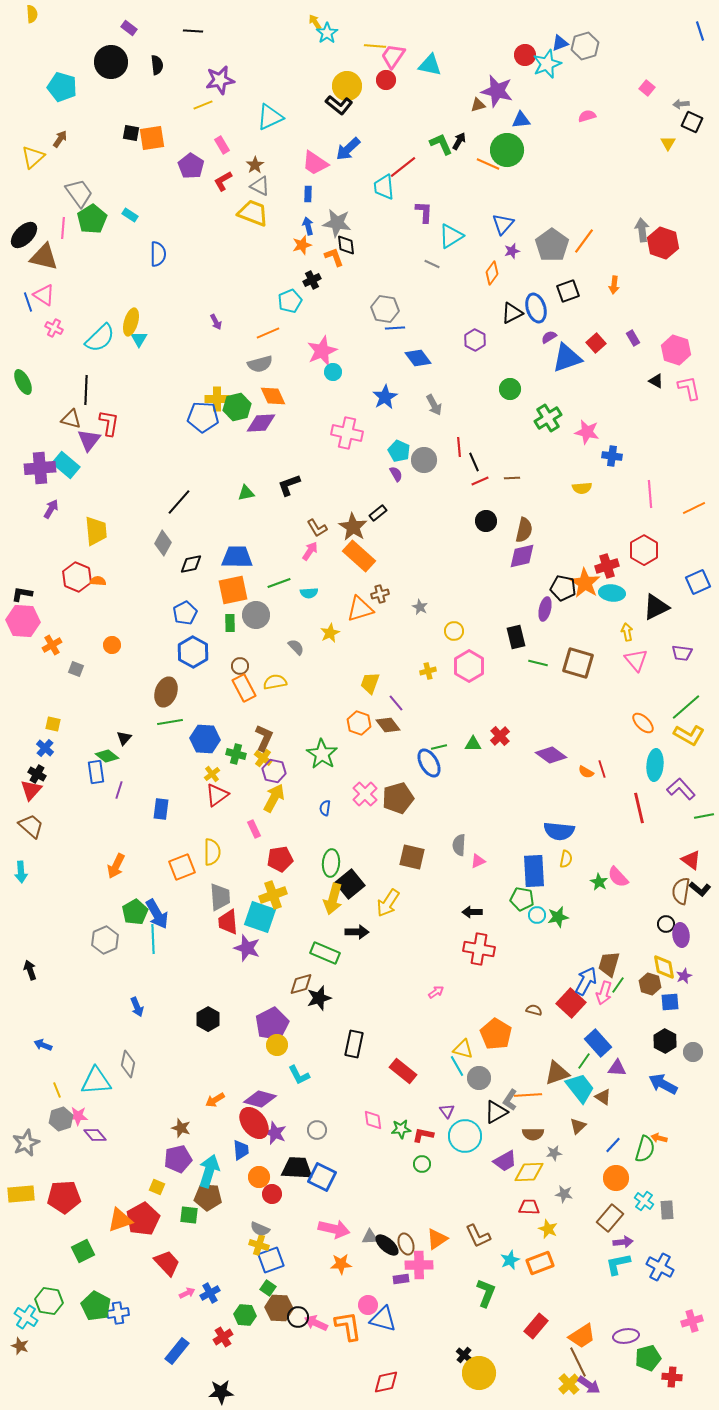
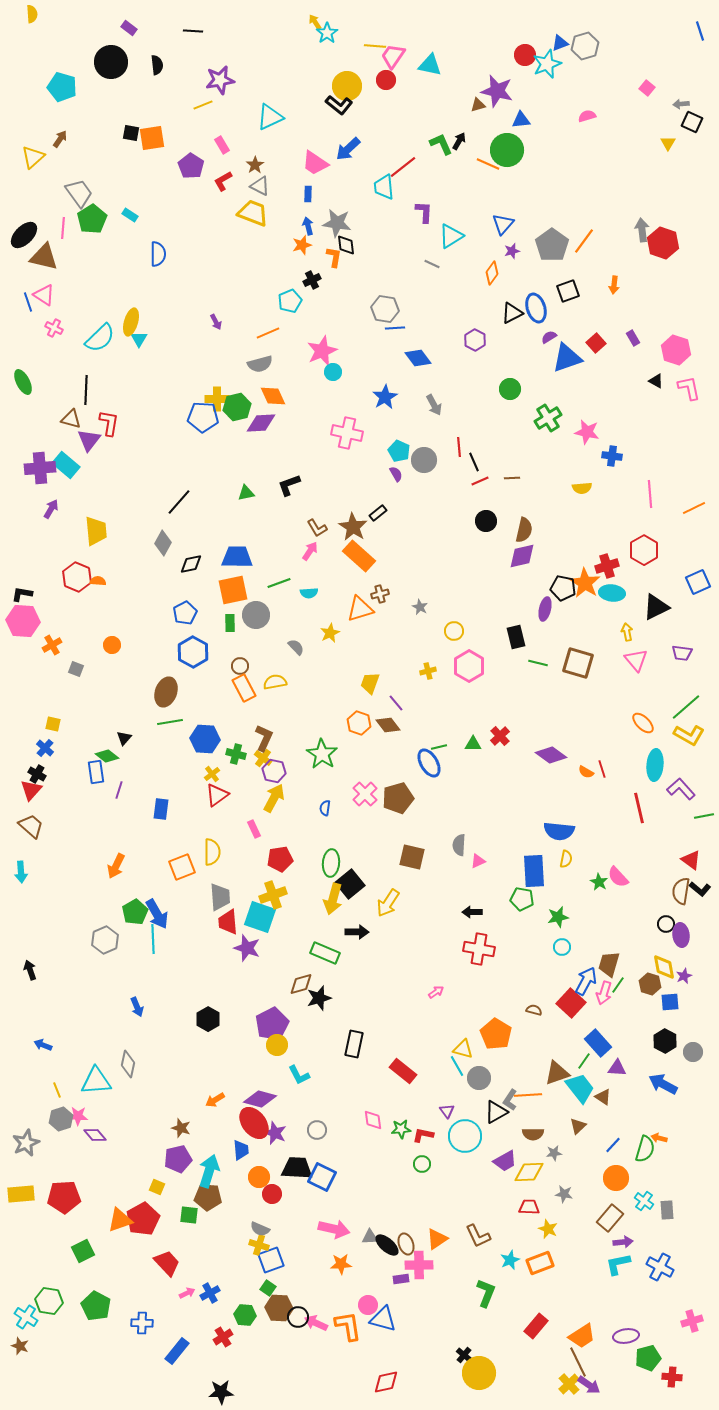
orange L-shape at (334, 257): rotated 30 degrees clockwise
cyan circle at (537, 915): moved 25 px right, 32 px down
blue cross at (118, 1313): moved 24 px right, 10 px down; rotated 10 degrees clockwise
